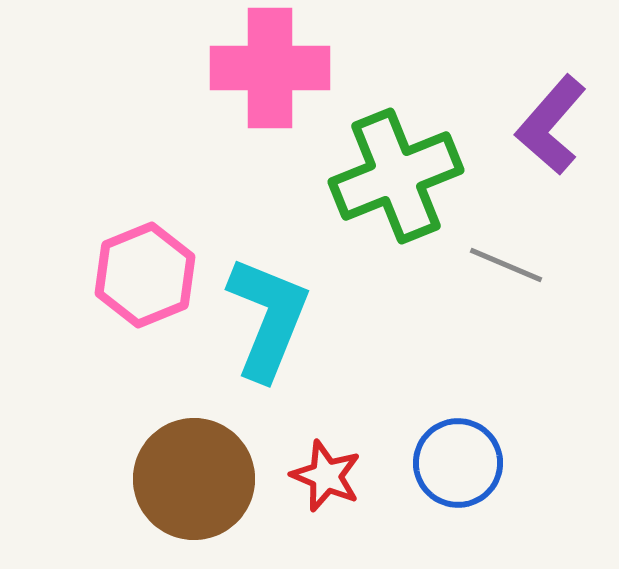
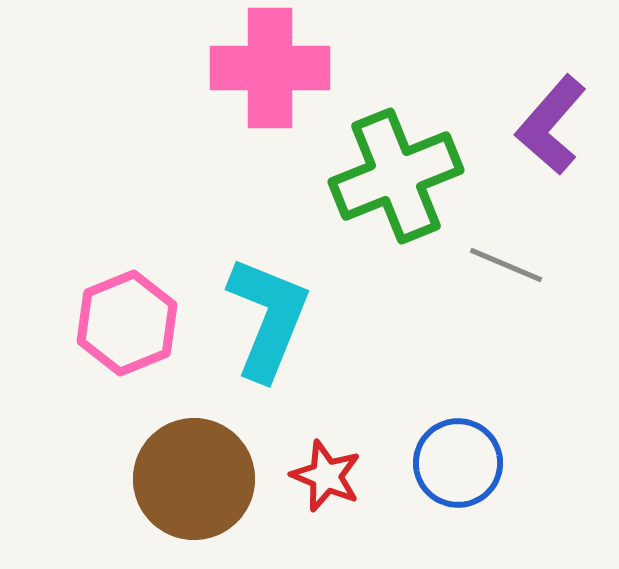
pink hexagon: moved 18 px left, 48 px down
